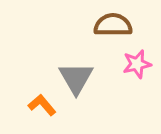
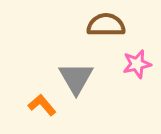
brown semicircle: moved 7 px left
